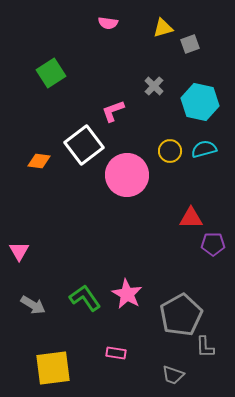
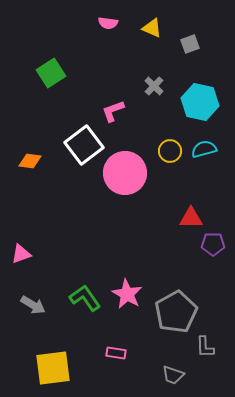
yellow triangle: moved 11 px left; rotated 40 degrees clockwise
orange diamond: moved 9 px left
pink circle: moved 2 px left, 2 px up
pink triangle: moved 2 px right, 3 px down; rotated 40 degrees clockwise
gray pentagon: moved 5 px left, 3 px up
